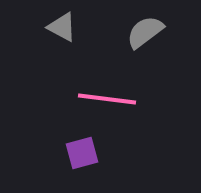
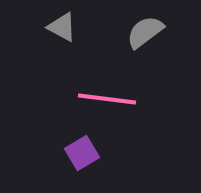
purple square: rotated 16 degrees counterclockwise
